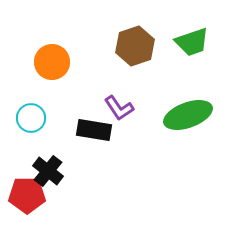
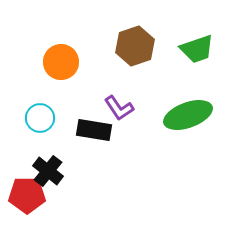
green trapezoid: moved 5 px right, 7 px down
orange circle: moved 9 px right
cyan circle: moved 9 px right
